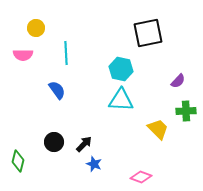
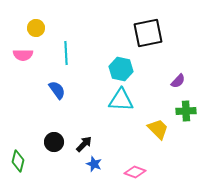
pink diamond: moved 6 px left, 5 px up
